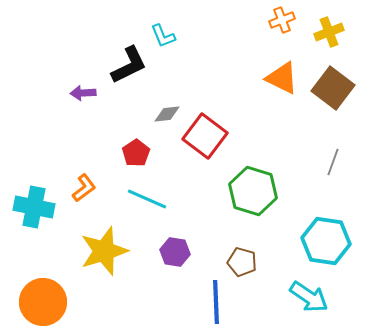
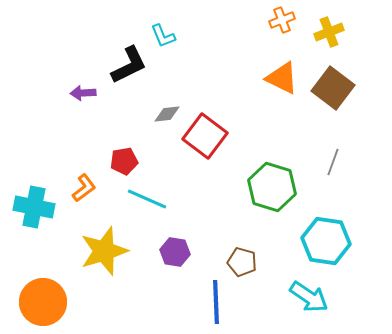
red pentagon: moved 12 px left, 8 px down; rotated 24 degrees clockwise
green hexagon: moved 19 px right, 4 px up
